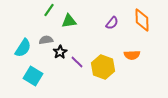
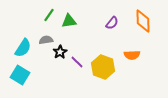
green line: moved 5 px down
orange diamond: moved 1 px right, 1 px down
cyan square: moved 13 px left, 1 px up
